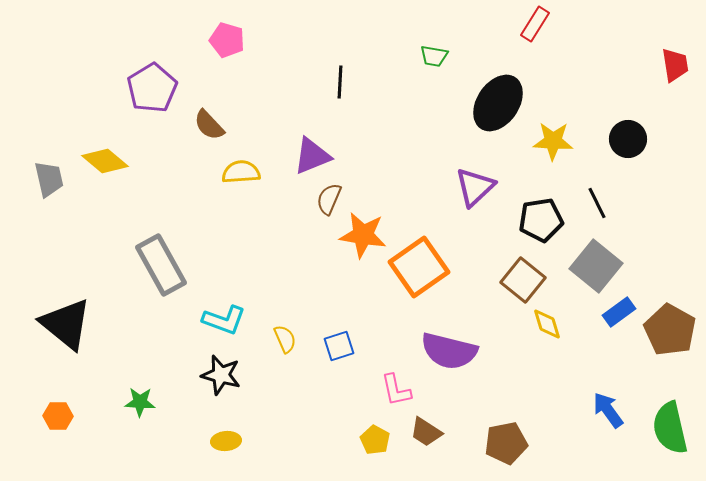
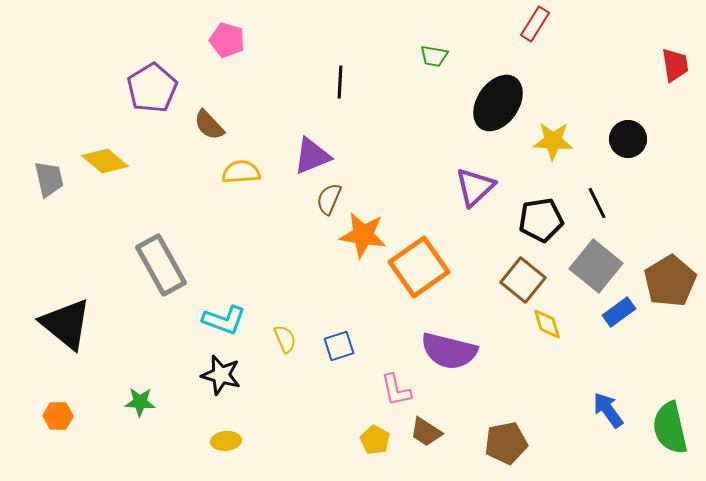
brown pentagon at (670, 330): moved 49 px up; rotated 12 degrees clockwise
